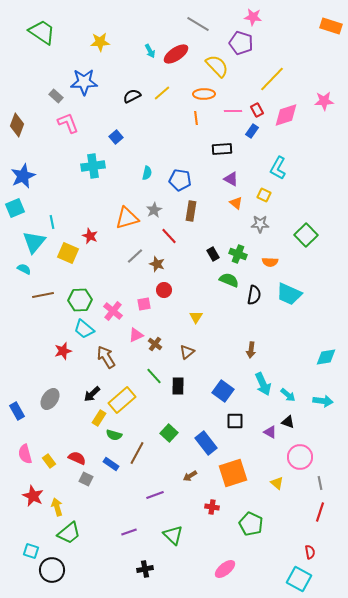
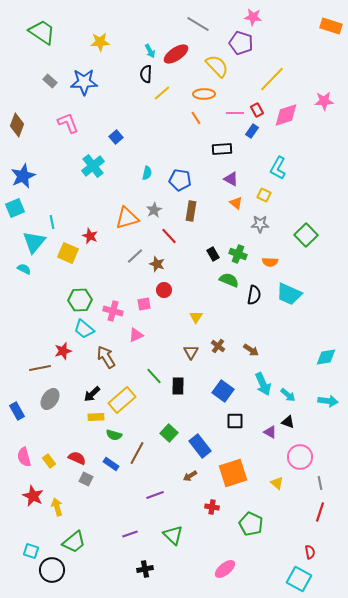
gray rectangle at (56, 96): moved 6 px left, 15 px up
black semicircle at (132, 96): moved 14 px right, 22 px up; rotated 60 degrees counterclockwise
pink line at (233, 111): moved 2 px right, 2 px down
orange line at (196, 118): rotated 24 degrees counterclockwise
cyan cross at (93, 166): rotated 30 degrees counterclockwise
brown line at (43, 295): moved 3 px left, 73 px down
pink cross at (113, 311): rotated 24 degrees counterclockwise
brown cross at (155, 344): moved 63 px right, 2 px down
brown arrow at (251, 350): rotated 63 degrees counterclockwise
brown triangle at (187, 352): moved 4 px right; rotated 21 degrees counterclockwise
cyan arrow at (323, 401): moved 5 px right
yellow rectangle at (99, 418): moved 3 px left, 1 px up; rotated 56 degrees clockwise
blue rectangle at (206, 443): moved 6 px left, 3 px down
pink semicircle at (25, 454): moved 1 px left, 3 px down
purple line at (129, 532): moved 1 px right, 2 px down
green trapezoid at (69, 533): moved 5 px right, 9 px down
